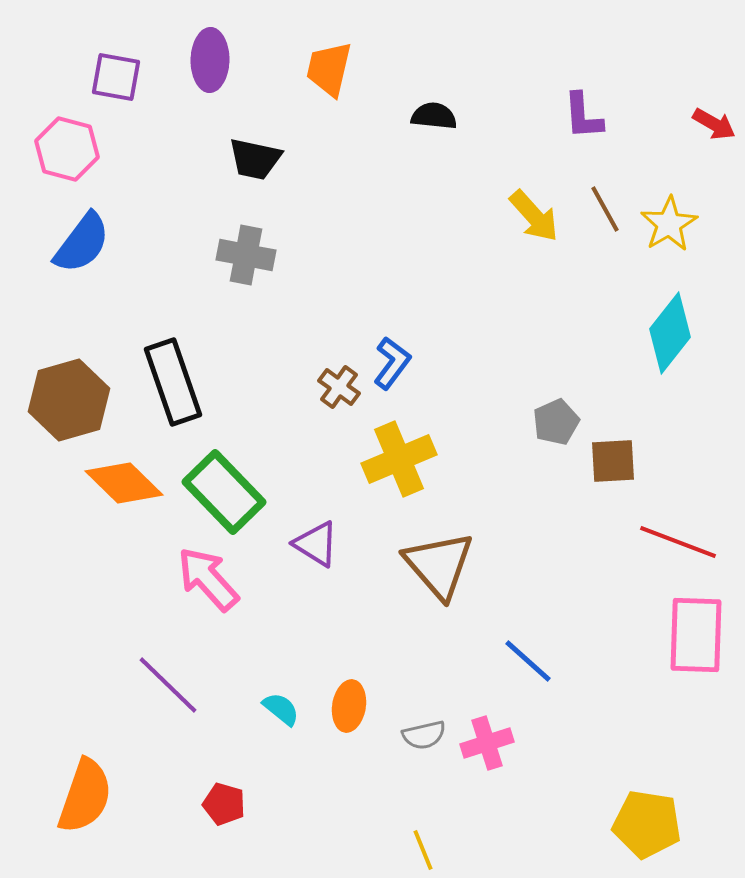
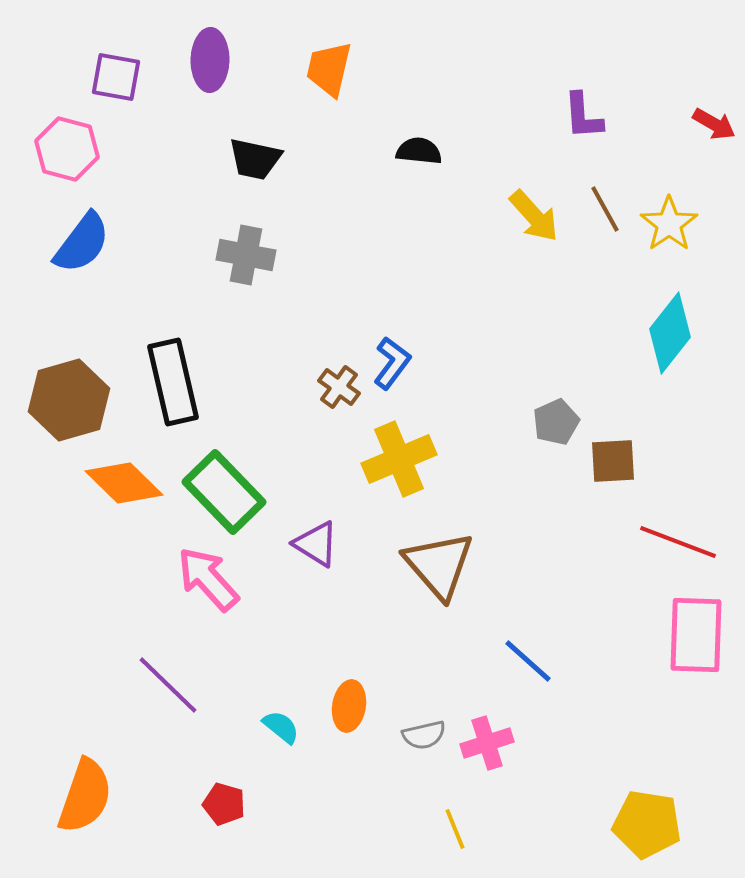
black semicircle: moved 15 px left, 35 px down
yellow star: rotated 4 degrees counterclockwise
black rectangle: rotated 6 degrees clockwise
cyan semicircle: moved 18 px down
yellow line: moved 32 px right, 21 px up
